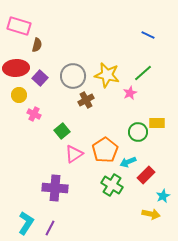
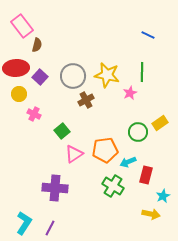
pink rectangle: moved 3 px right; rotated 35 degrees clockwise
green line: moved 1 px left, 1 px up; rotated 48 degrees counterclockwise
purple square: moved 1 px up
yellow circle: moved 1 px up
yellow rectangle: moved 3 px right; rotated 35 degrees counterclockwise
orange pentagon: rotated 25 degrees clockwise
red rectangle: rotated 30 degrees counterclockwise
green cross: moved 1 px right, 1 px down
cyan L-shape: moved 2 px left
